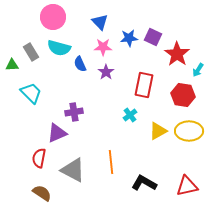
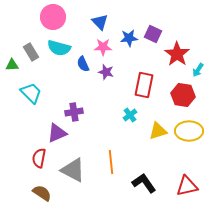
purple square: moved 3 px up
blue semicircle: moved 3 px right
purple star: rotated 21 degrees counterclockwise
yellow triangle: rotated 12 degrees clockwise
black L-shape: rotated 25 degrees clockwise
